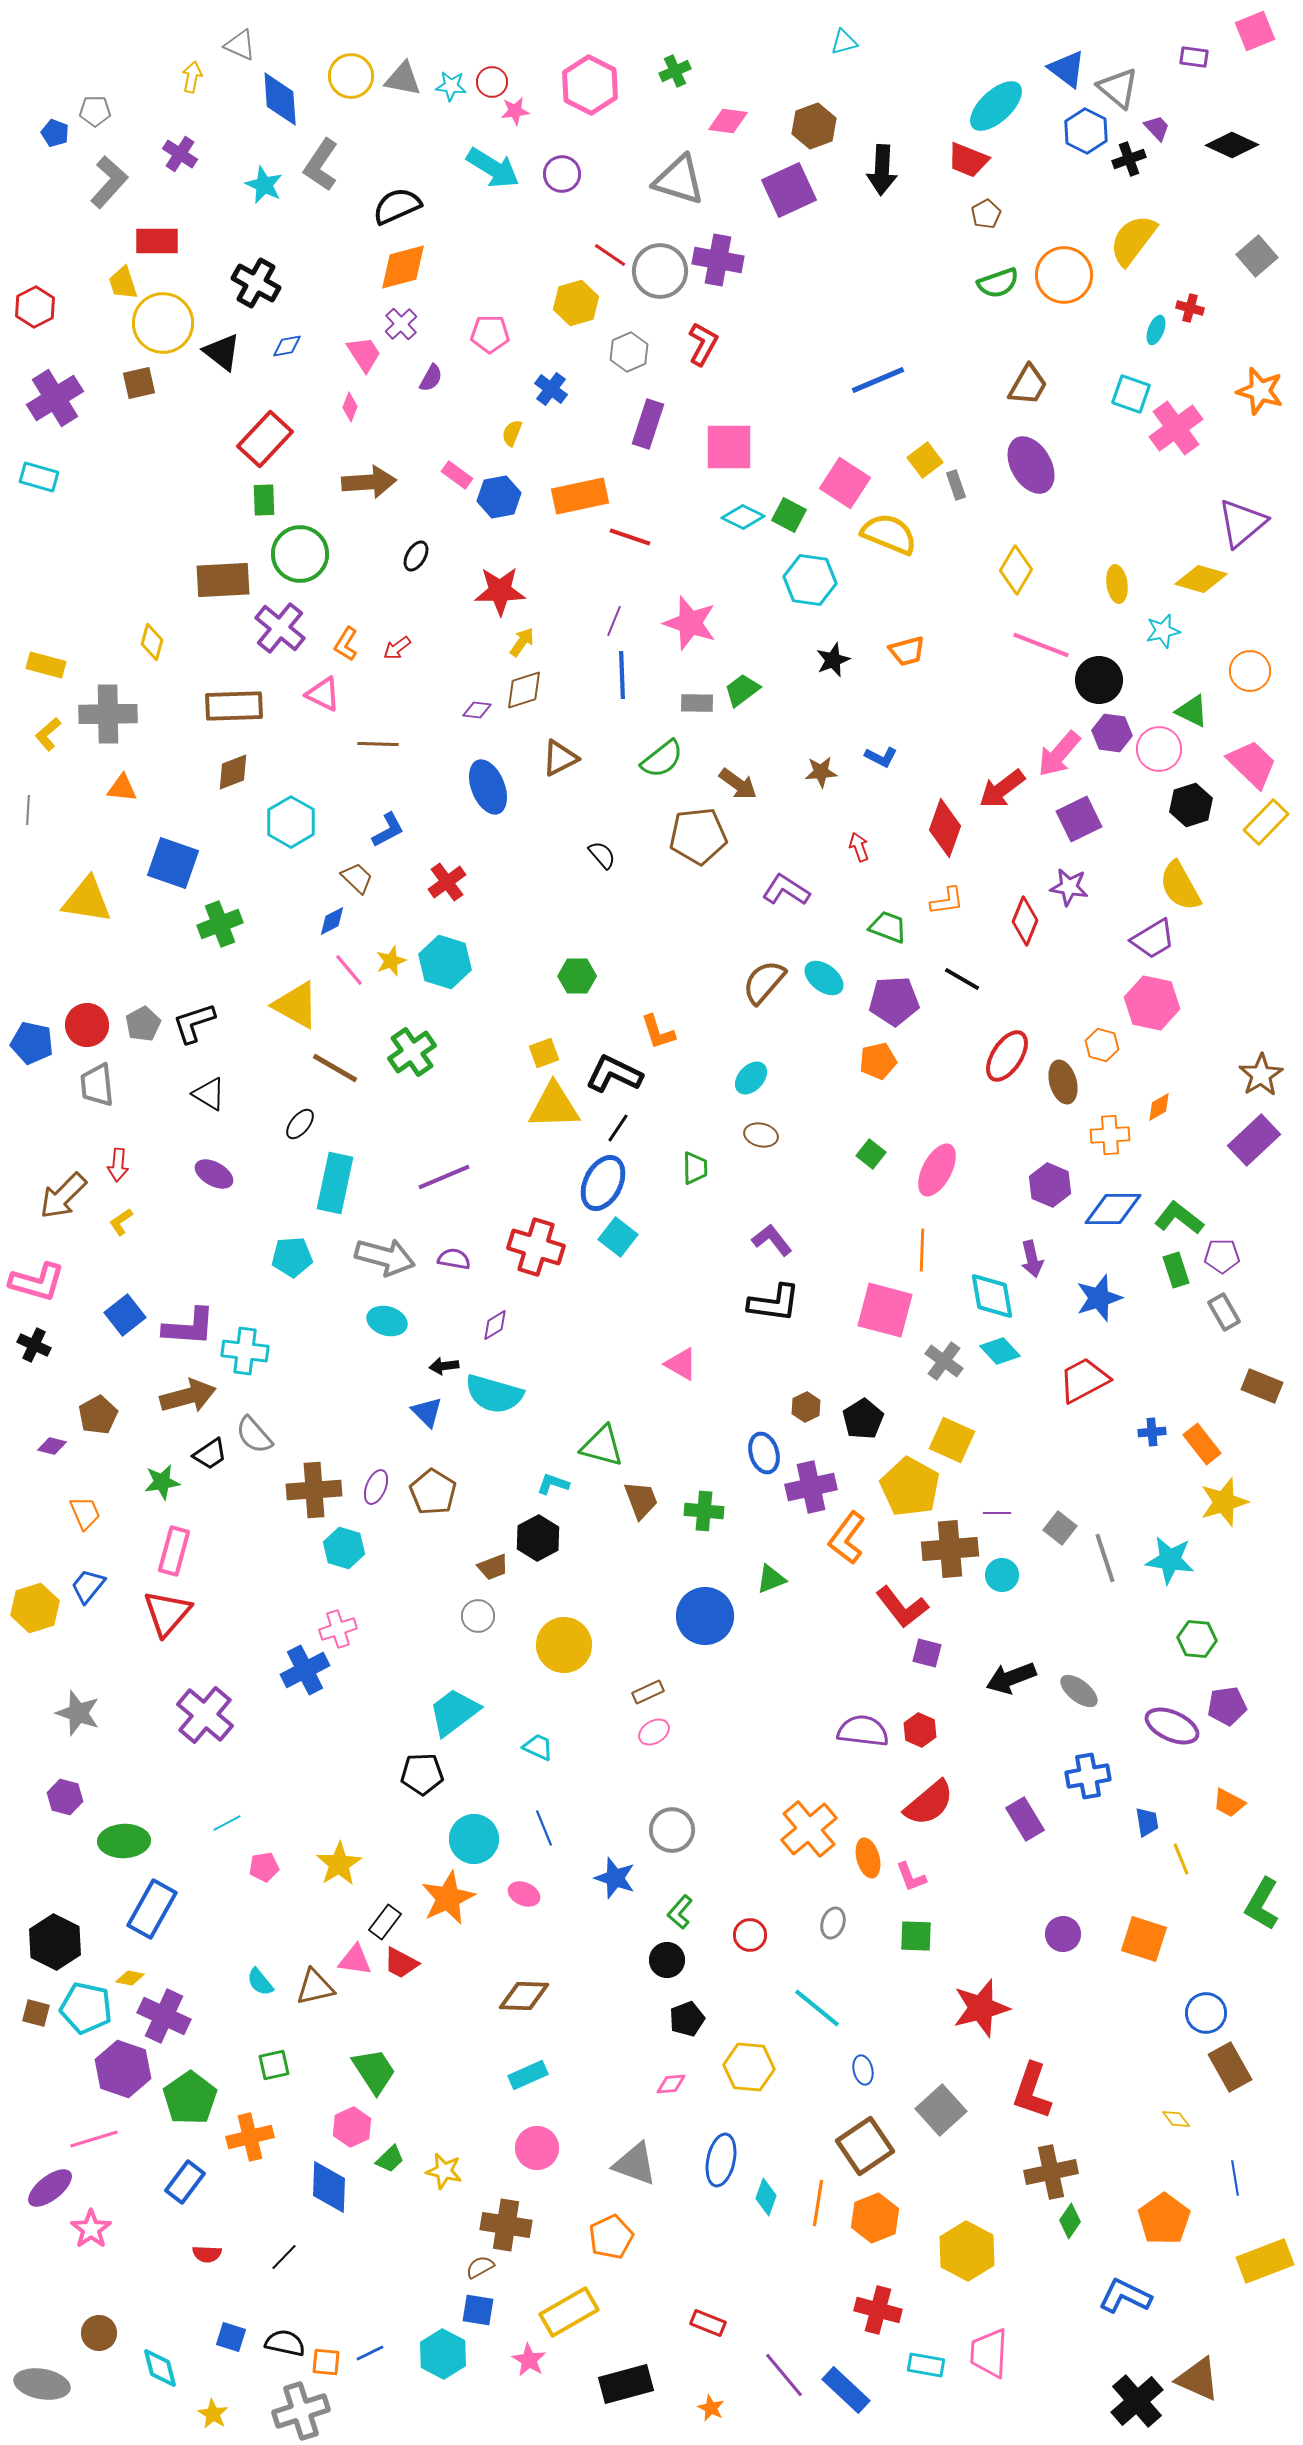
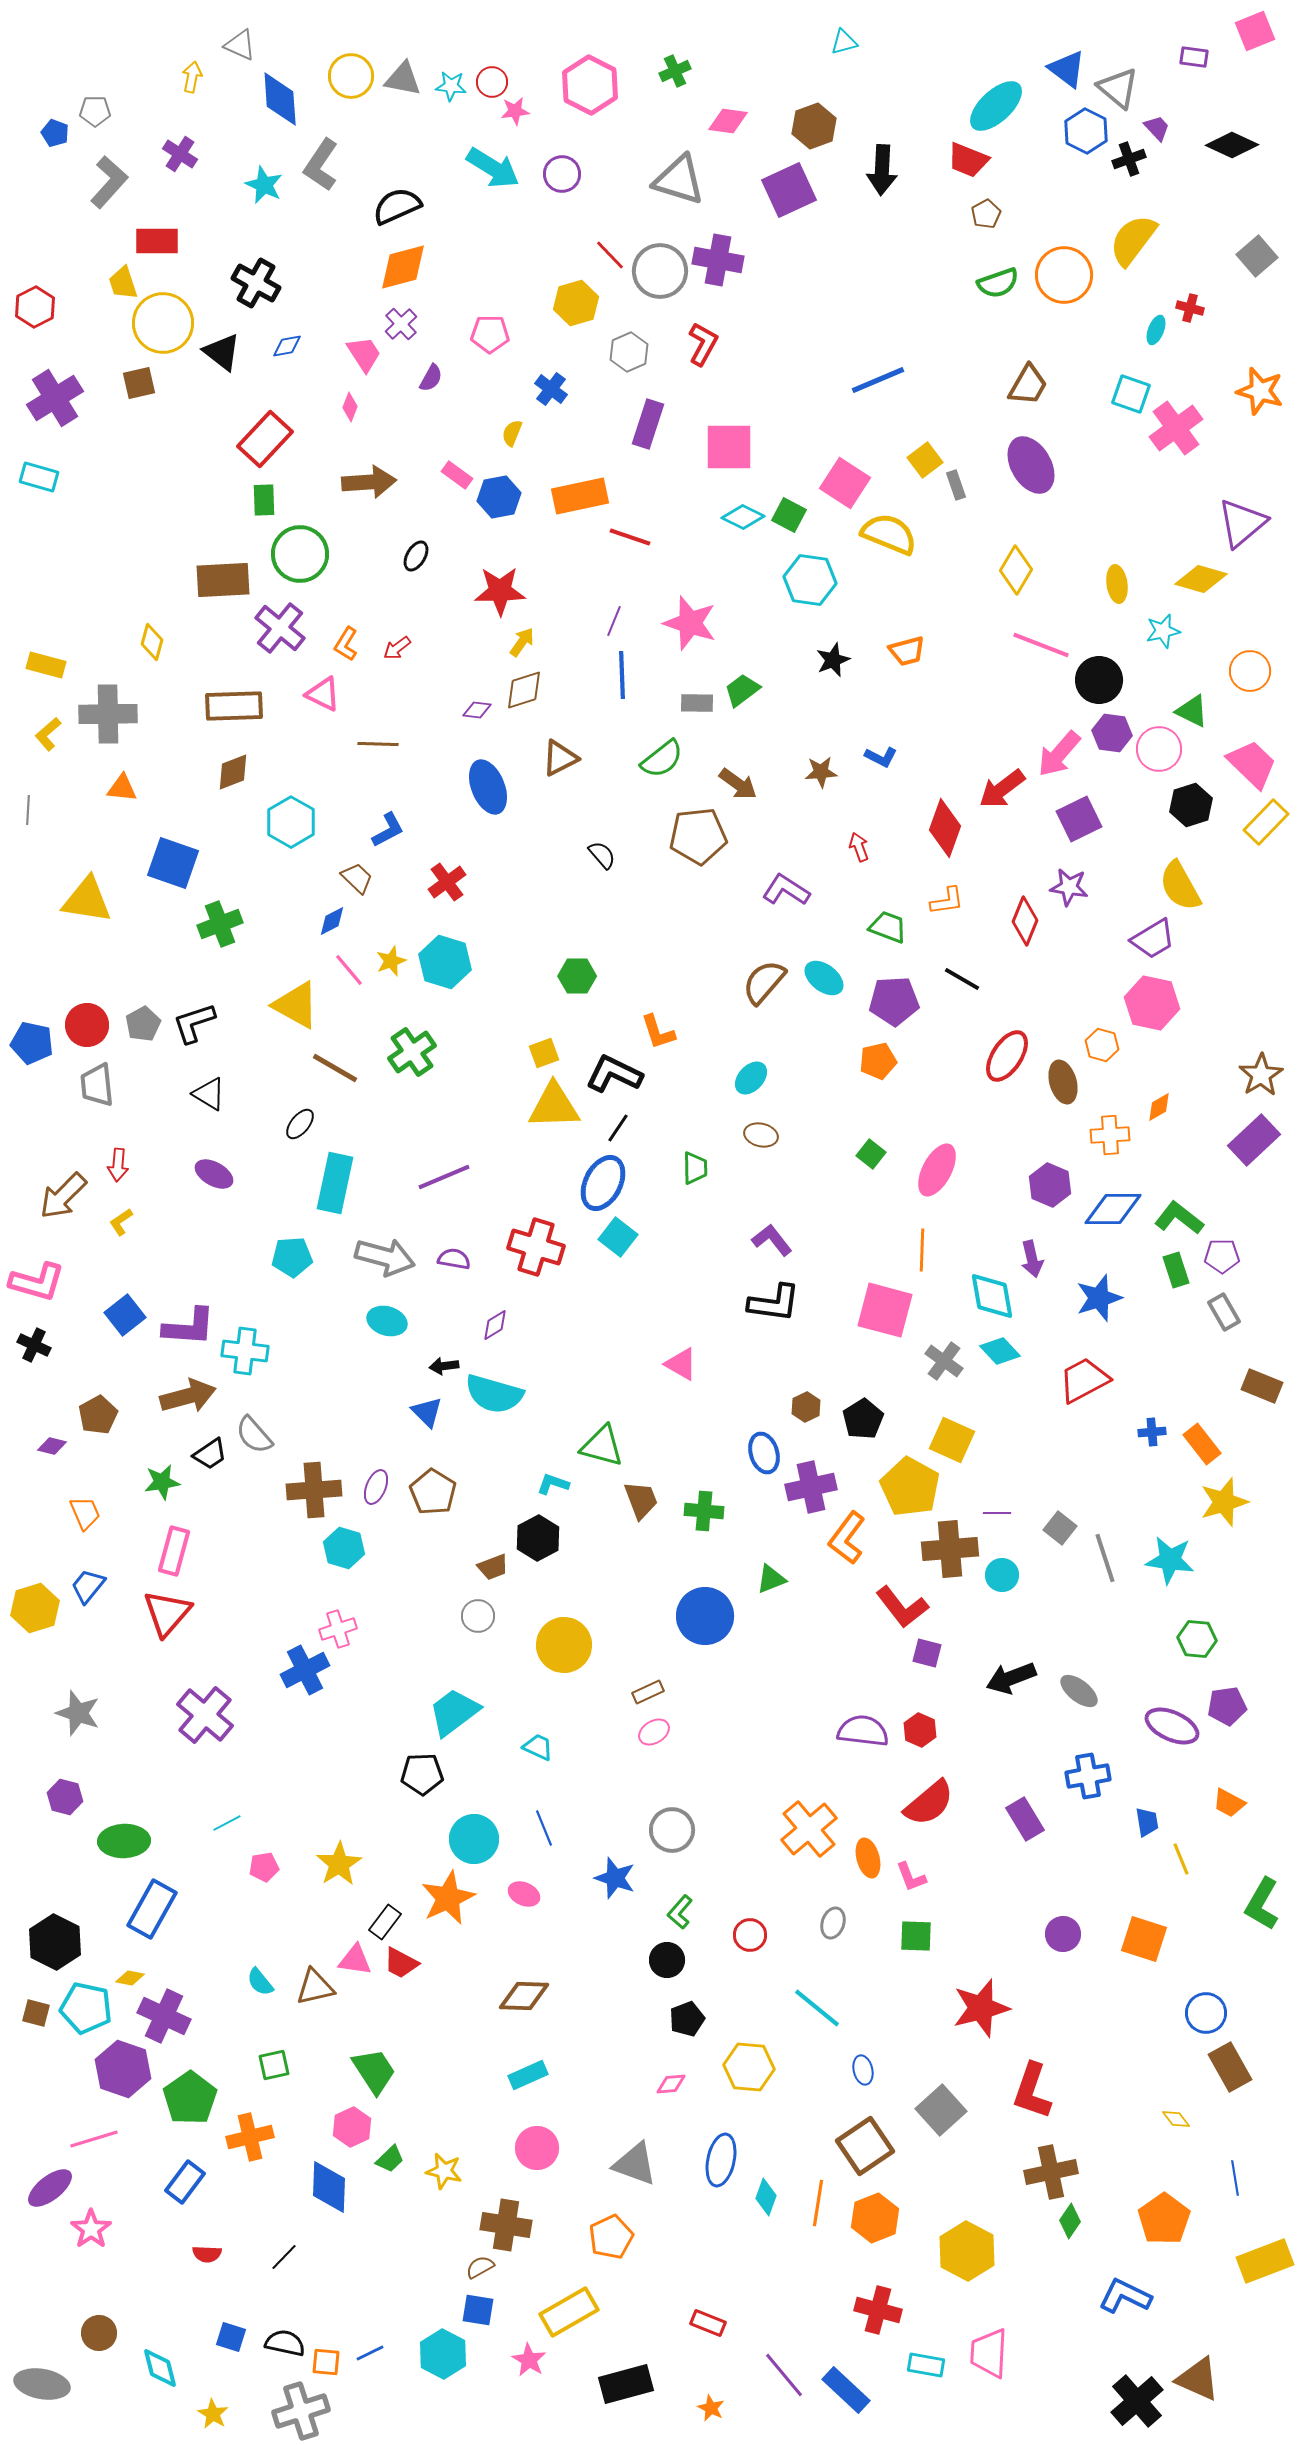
red line at (610, 255): rotated 12 degrees clockwise
